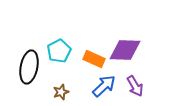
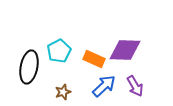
brown star: moved 2 px right
